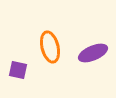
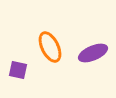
orange ellipse: rotated 12 degrees counterclockwise
